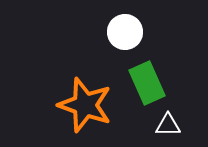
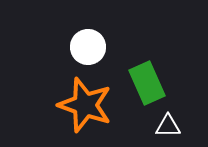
white circle: moved 37 px left, 15 px down
white triangle: moved 1 px down
